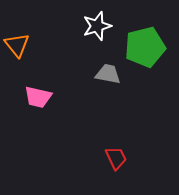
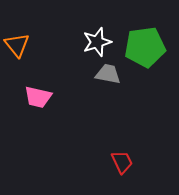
white star: moved 16 px down
green pentagon: rotated 6 degrees clockwise
red trapezoid: moved 6 px right, 4 px down
